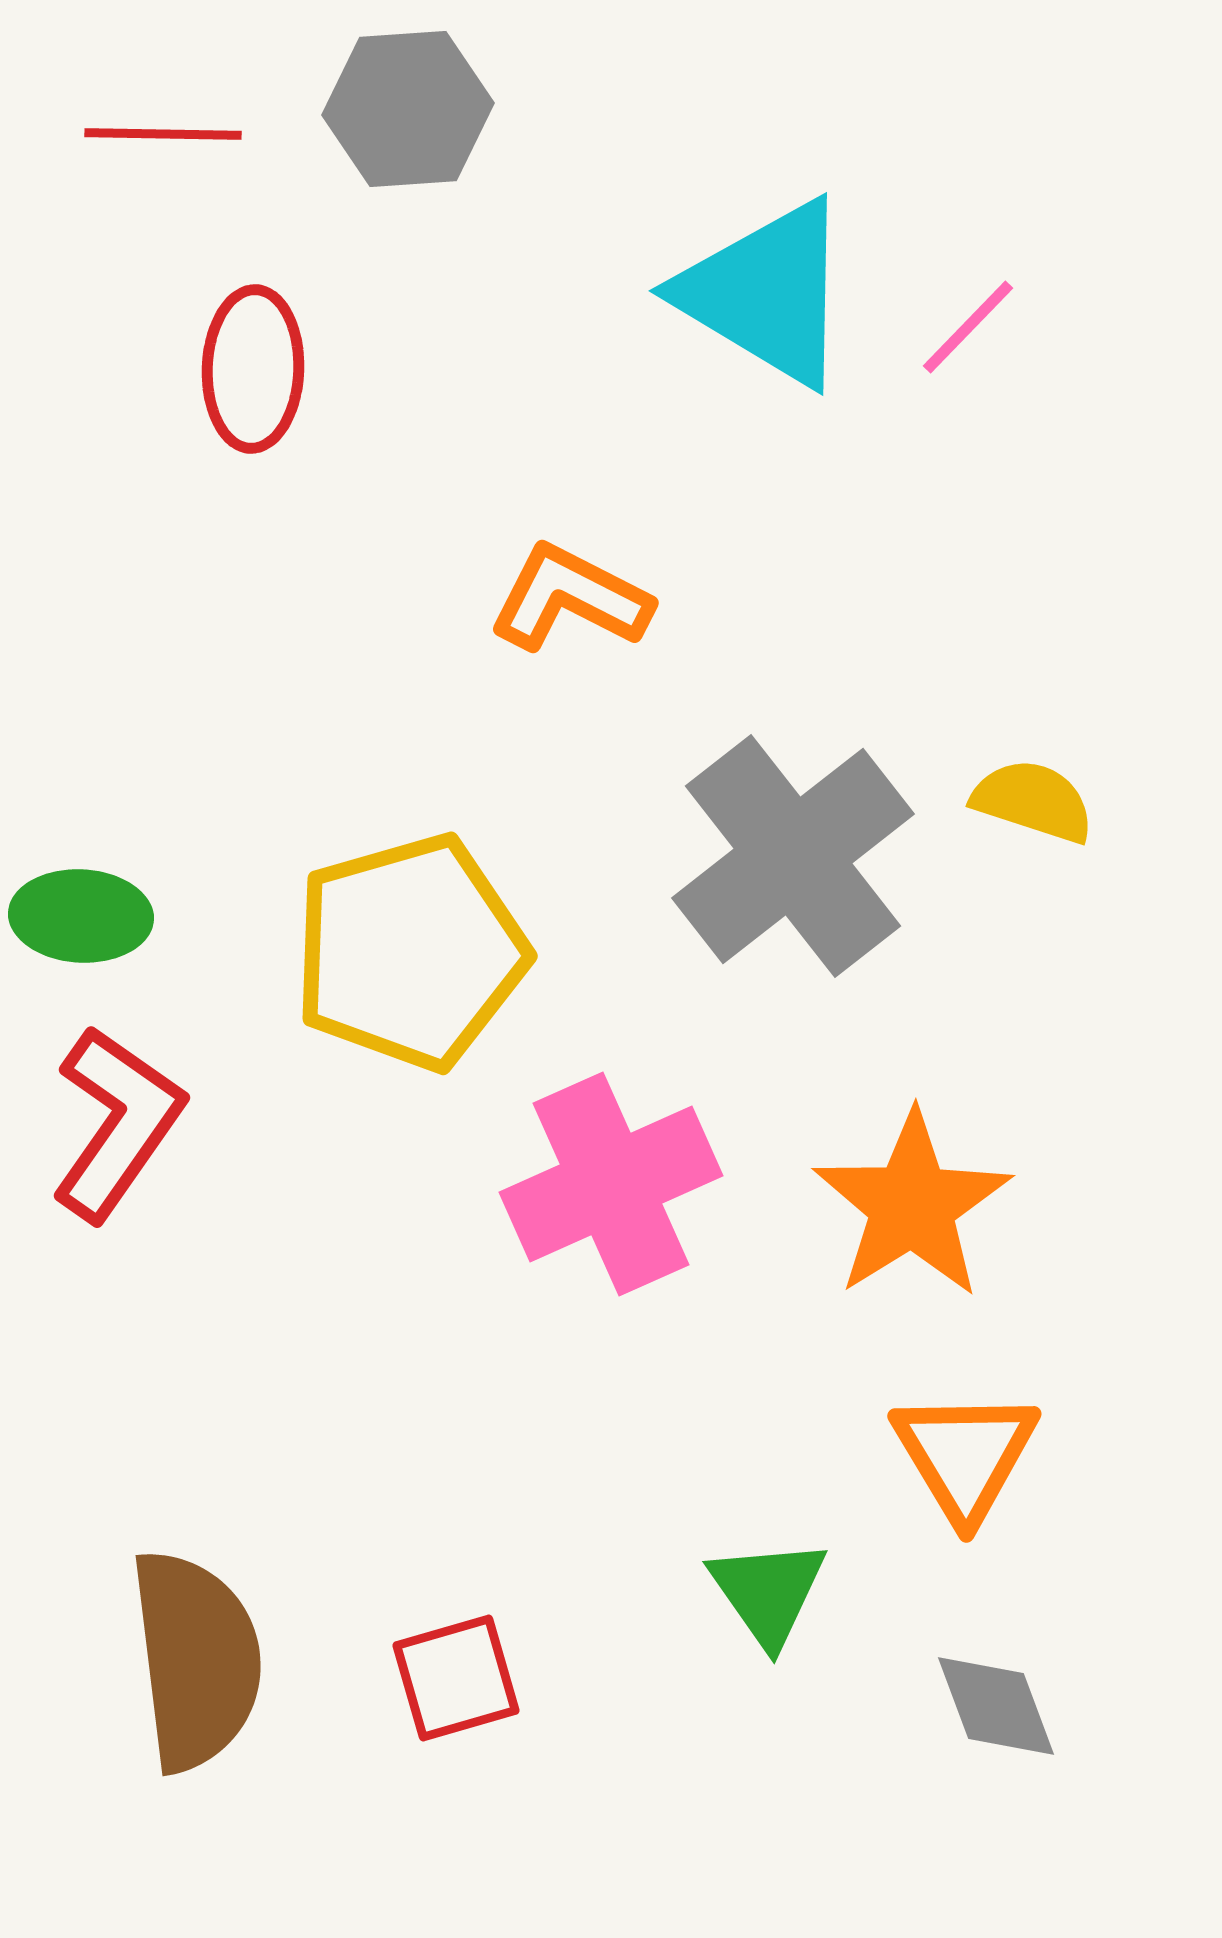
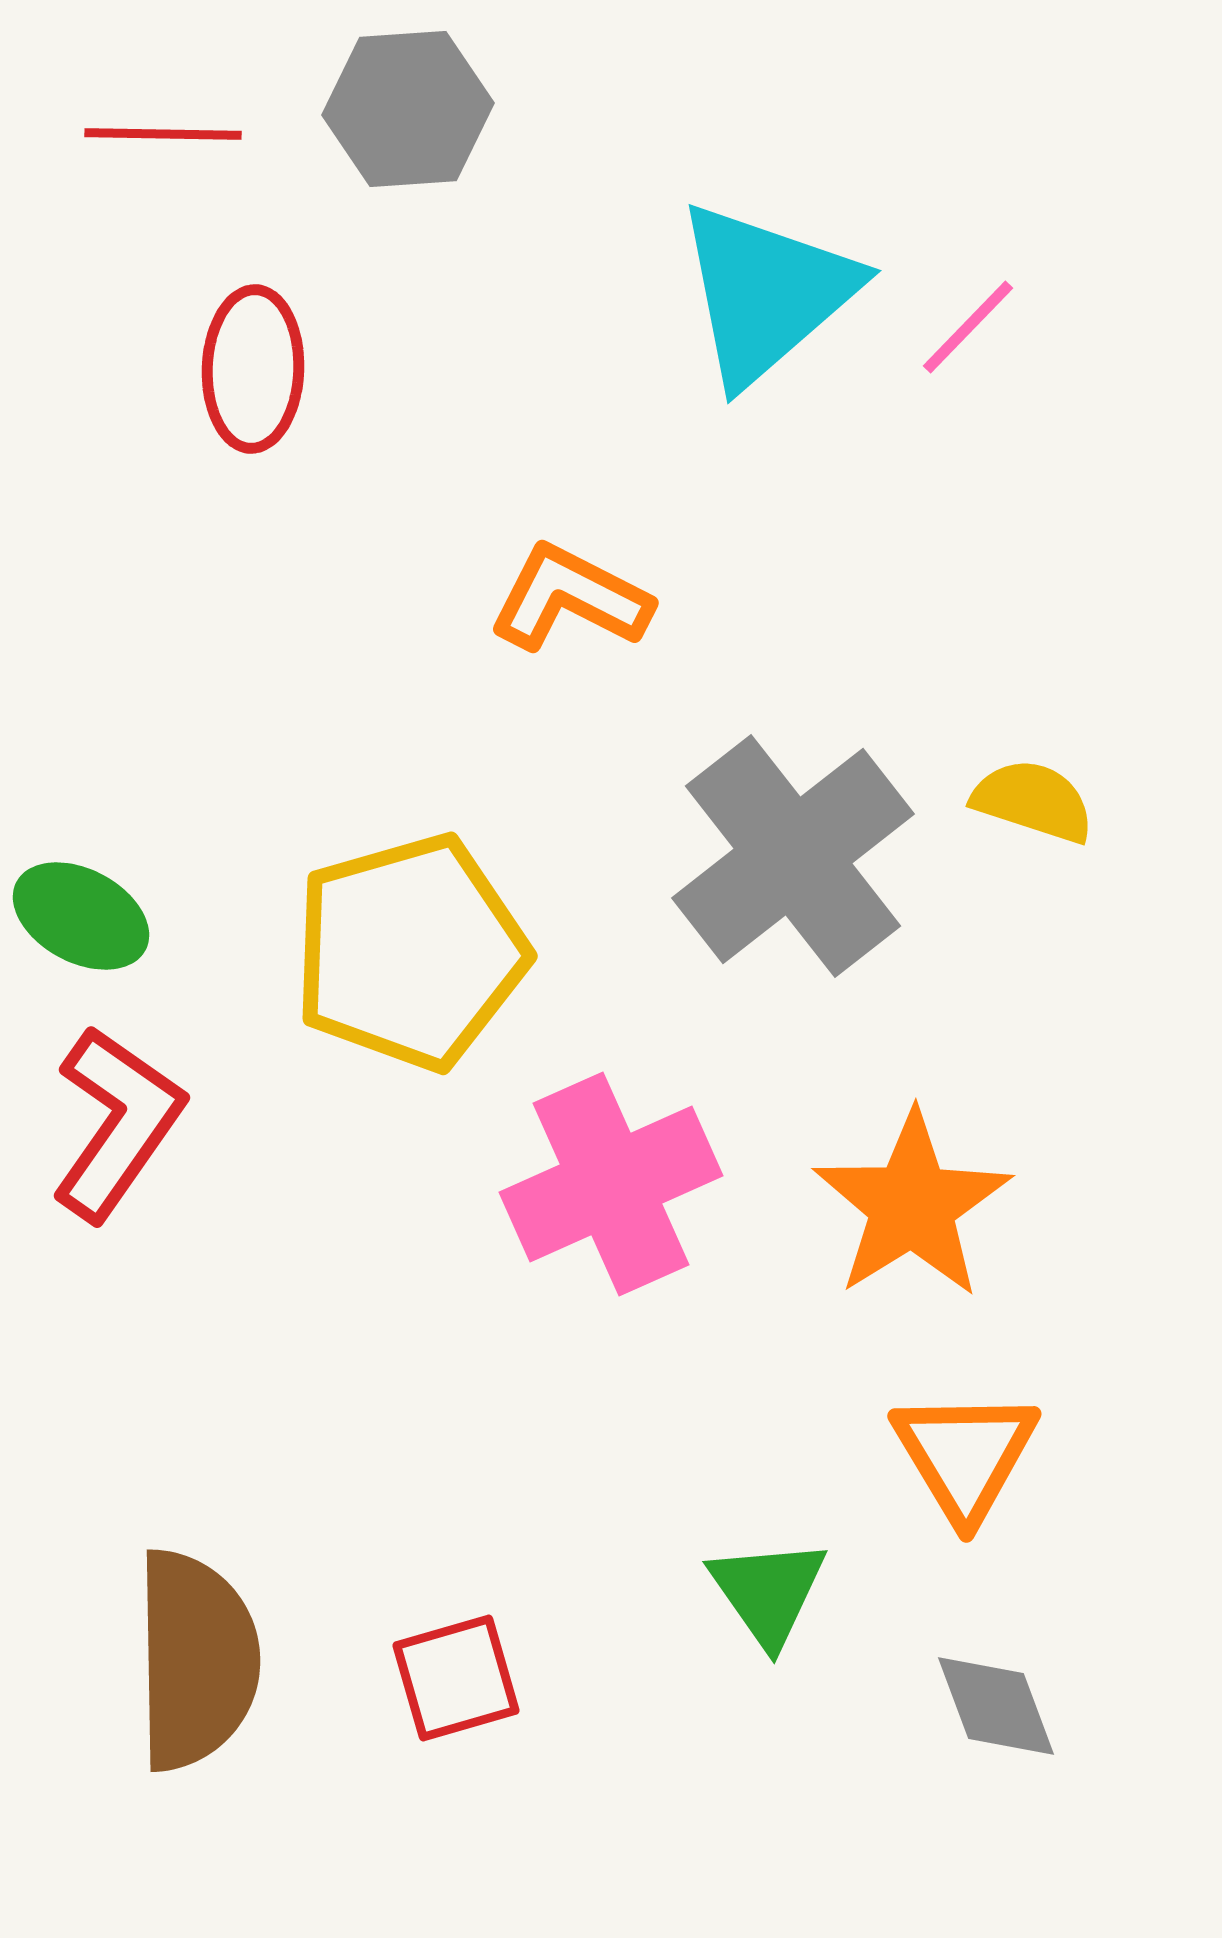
cyan triangle: rotated 48 degrees clockwise
green ellipse: rotated 25 degrees clockwise
brown semicircle: rotated 6 degrees clockwise
